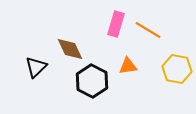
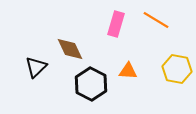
orange line: moved 8 px right, 10 px up
orange triangle: moved 5 px down; rotated 12 degrees clockwise
black hexagon: moved 1 px left, 3 px down
